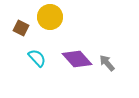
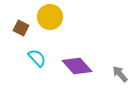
purple diamond: moved 7 px down
gray arrow: moved 13 px right, 11 px down
